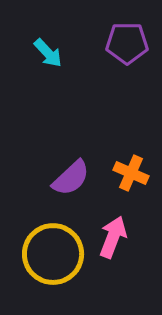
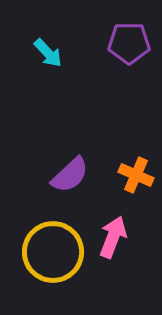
purple pentagon: moved 2 px right
orange cross: moved 5 px right, 2 px down
purple semicircle: moved 1 px left, 3 px up
yellow circle: moved 2 px up
